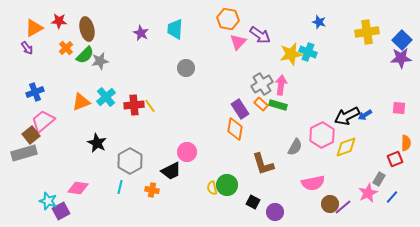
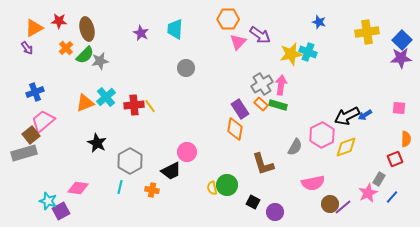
orange hexagon at (228, 19): rotated 10 degrees counterclockwise
orange triangle at (81, 102): moved 4 px right, 1 px down
orange semicircle at (406, 143): moved 4 px up
